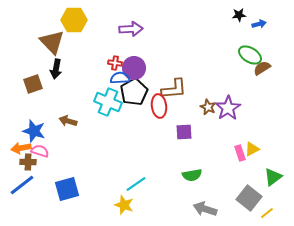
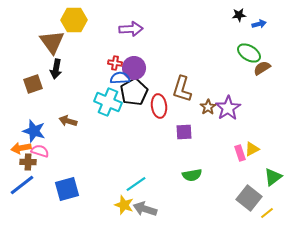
brown triangle: rotated 8 degrees clockwise
green ellipse: moved 1 px left, 2 px up
brown L-shape: moved 8 px right; rotated 112 degrees clockwise
brown star: rotated 14 degrees clockwise
gray arrow: moved 60 px left
